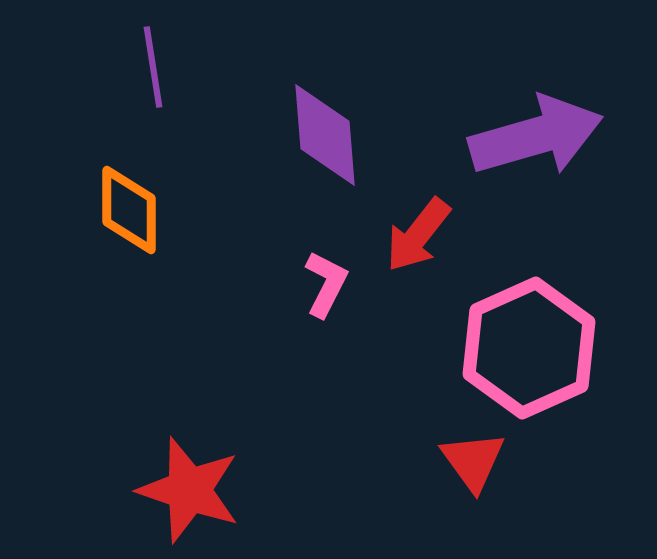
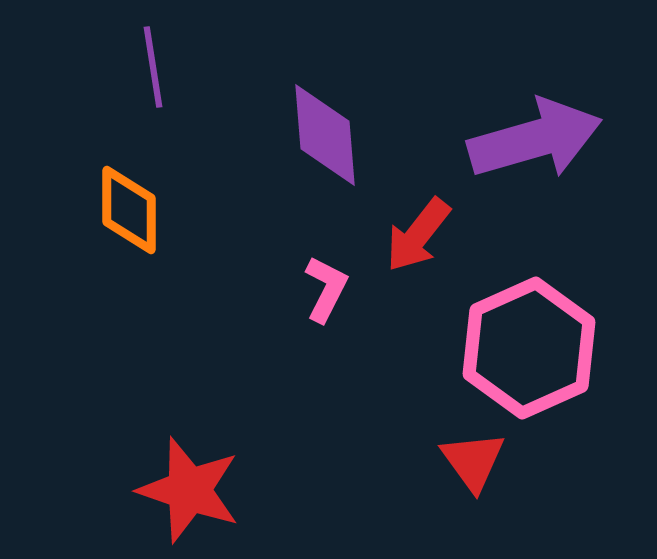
purple arrow: moved 1 px left, 3 px down
pink L-shape: moved 5 px down
